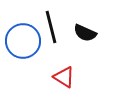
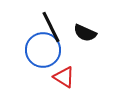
black line: rotated 12 degrees counterclockwise
blue circle: moved 20 px right, 9 px down
